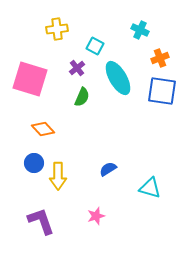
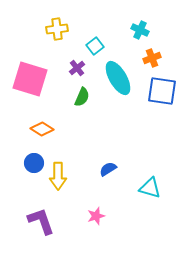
cyan square: rotated 24 degrees clockwise
orange cross: moved 8 px left
orange diamond: moved 1 px left; rotated 15 degrees counterclockwise
